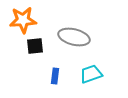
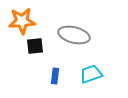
orange star: moved 1 px left, 1 px down
gray ellipse: moved 2 px up
